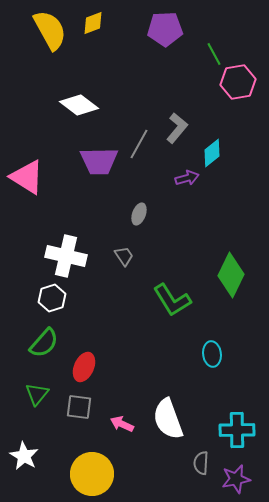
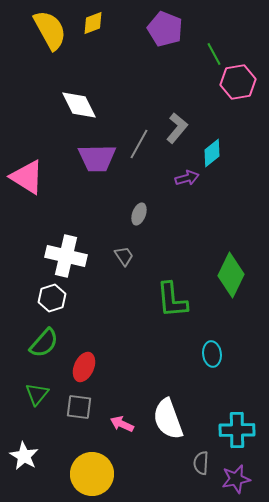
purple pentagon: rotated 24 degrees clockwise
white diamond: rotated 27 degrees clockwise
purple trapezoid: moved 2 px left, 3 px up
green L-shape: rotated 27 degrees clockwise
